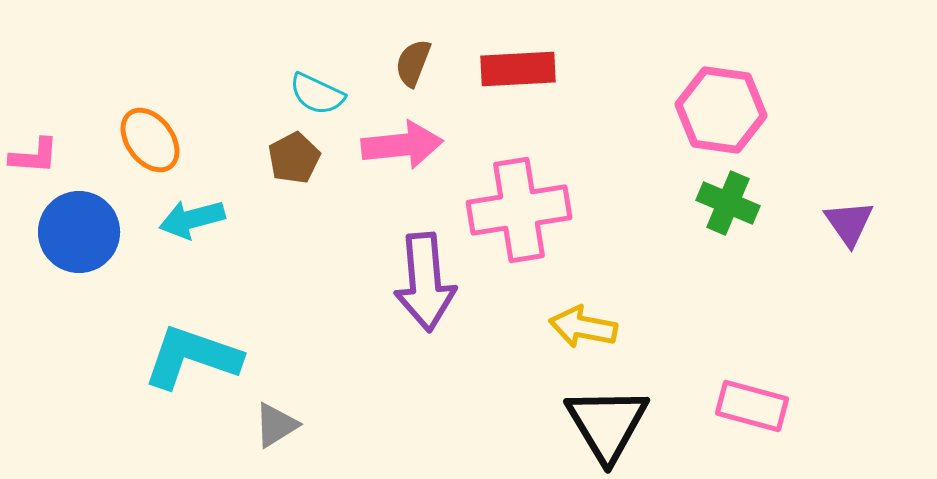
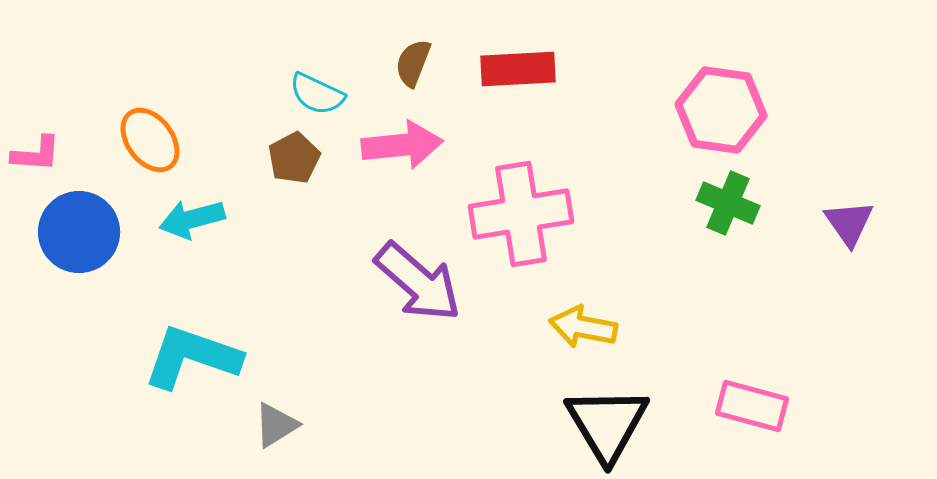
pink L-shape: moved 2 px right, 2 px up
pink cross: moved 2 px right, 4 px down
purple arrow: moved 7 px left; rotated 44 degrees counterclockwise
